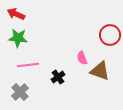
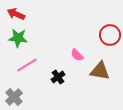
pink semicircle: moved 5 px left, 3 px up; rotated 24 degrees counterclockwise
pink line: moved 1 px left; rotated 25 degrees counterclockwise
brown triangle: rotated 10 degrees counterclockwise
gray cross: moved 6 px left, 5 px down
